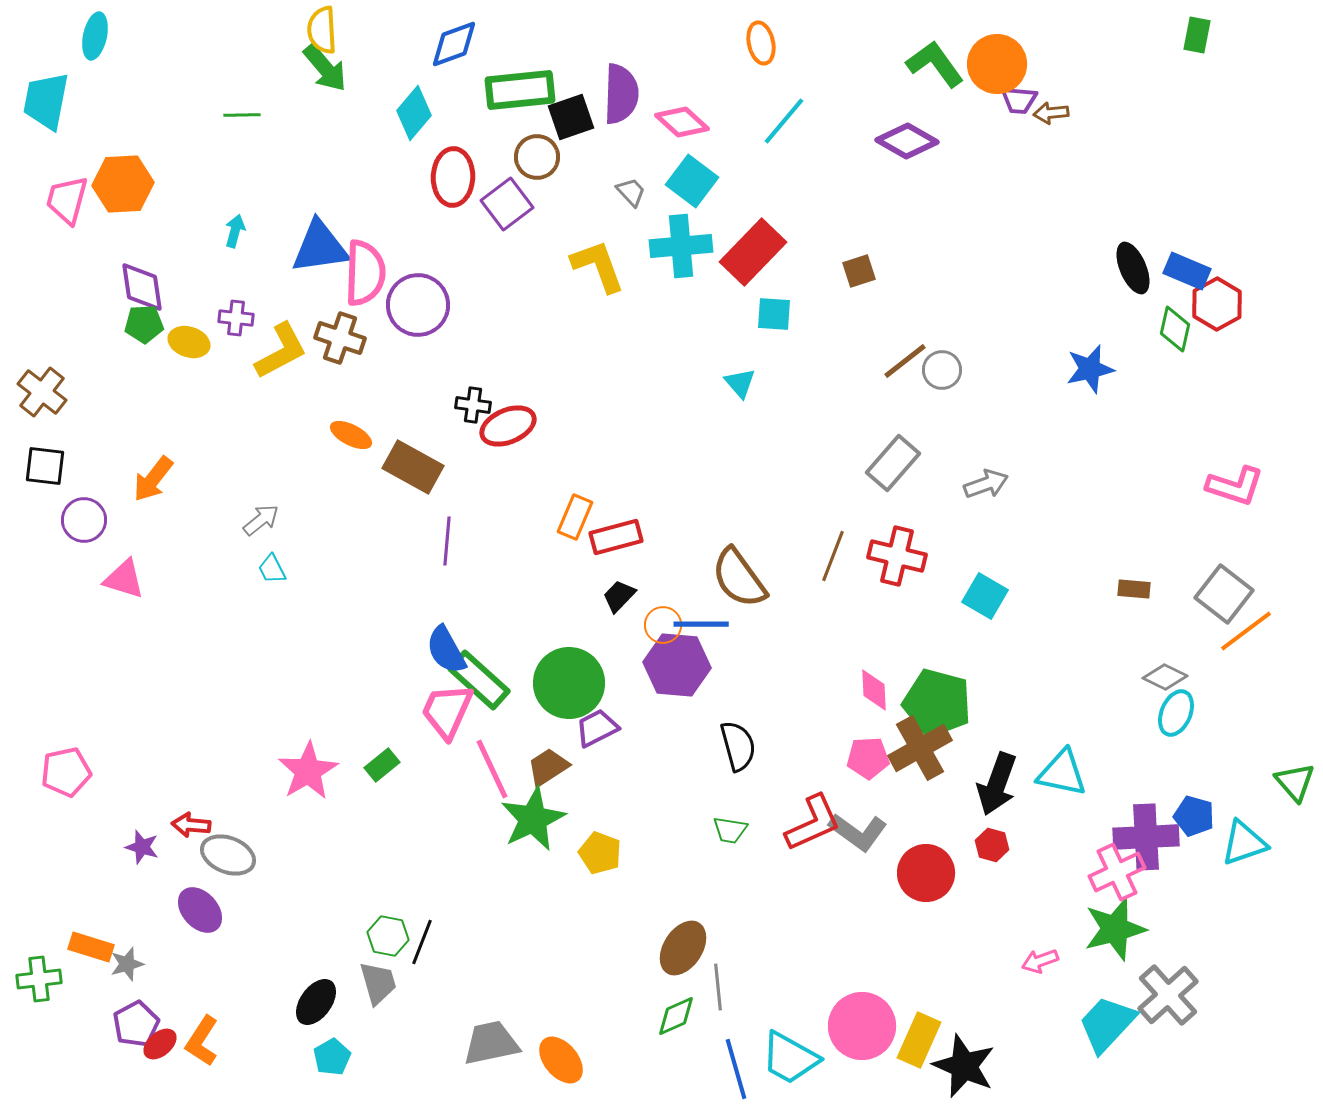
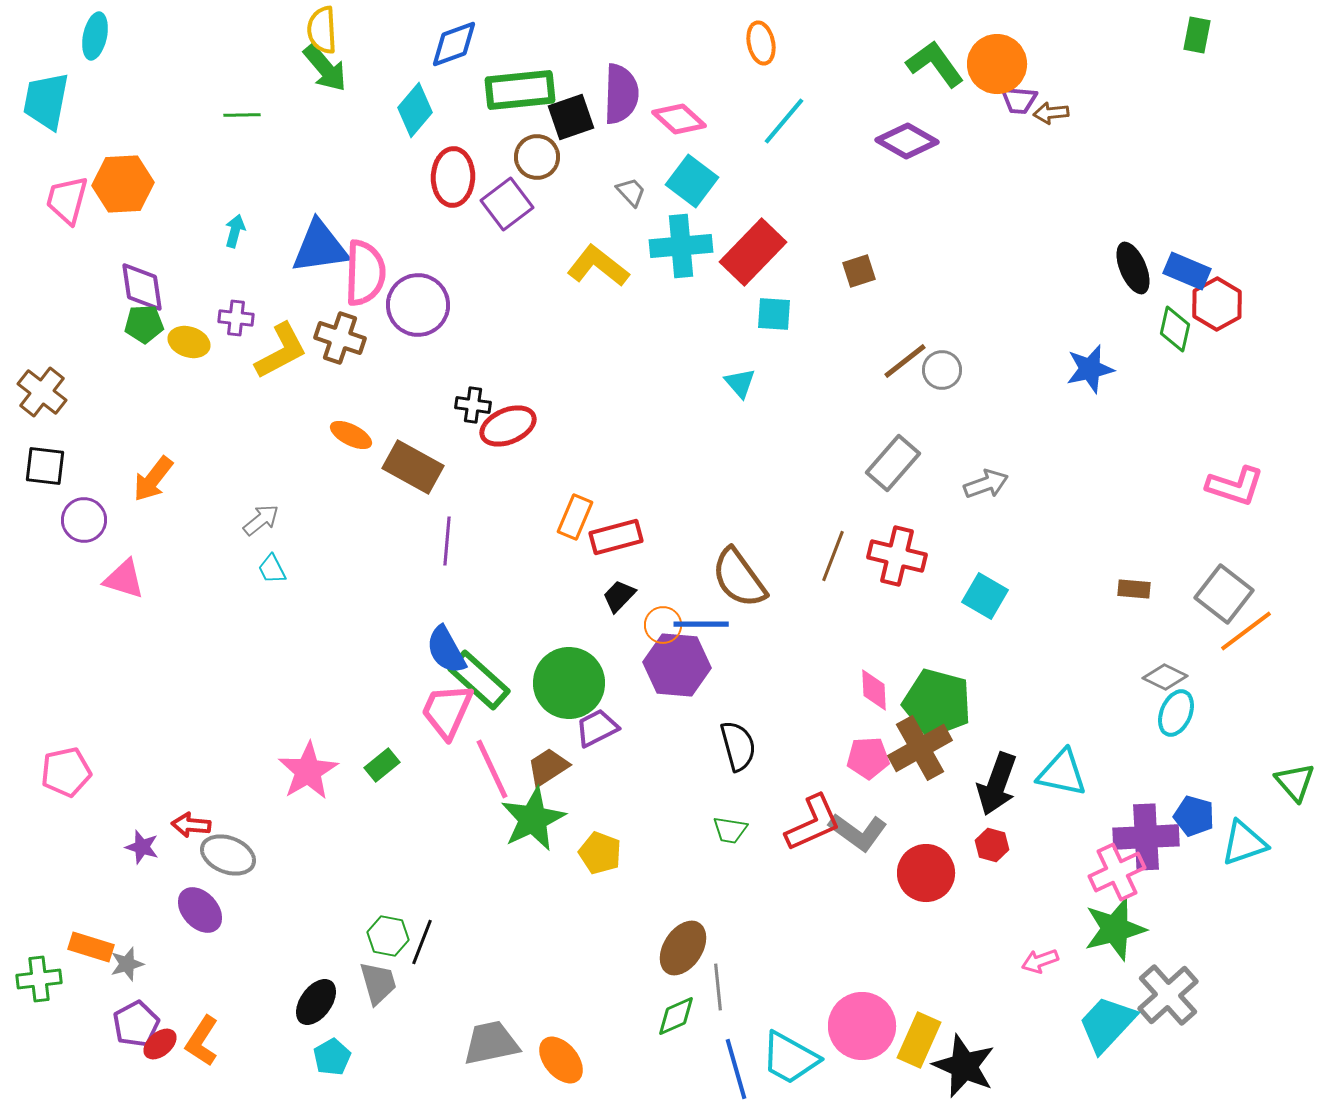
cyan diamond at (414, 113): moved 1 px right, 3 px up
pink diamond at (682, 122): moved 3 px left, 3 px up
yellow L-shape at (598, 266): rotated 32 degrees counterclockwise
